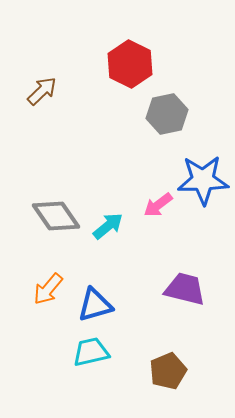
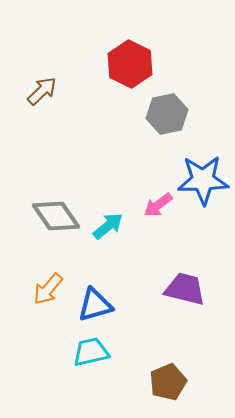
brown pentagon: moved 11 px down
